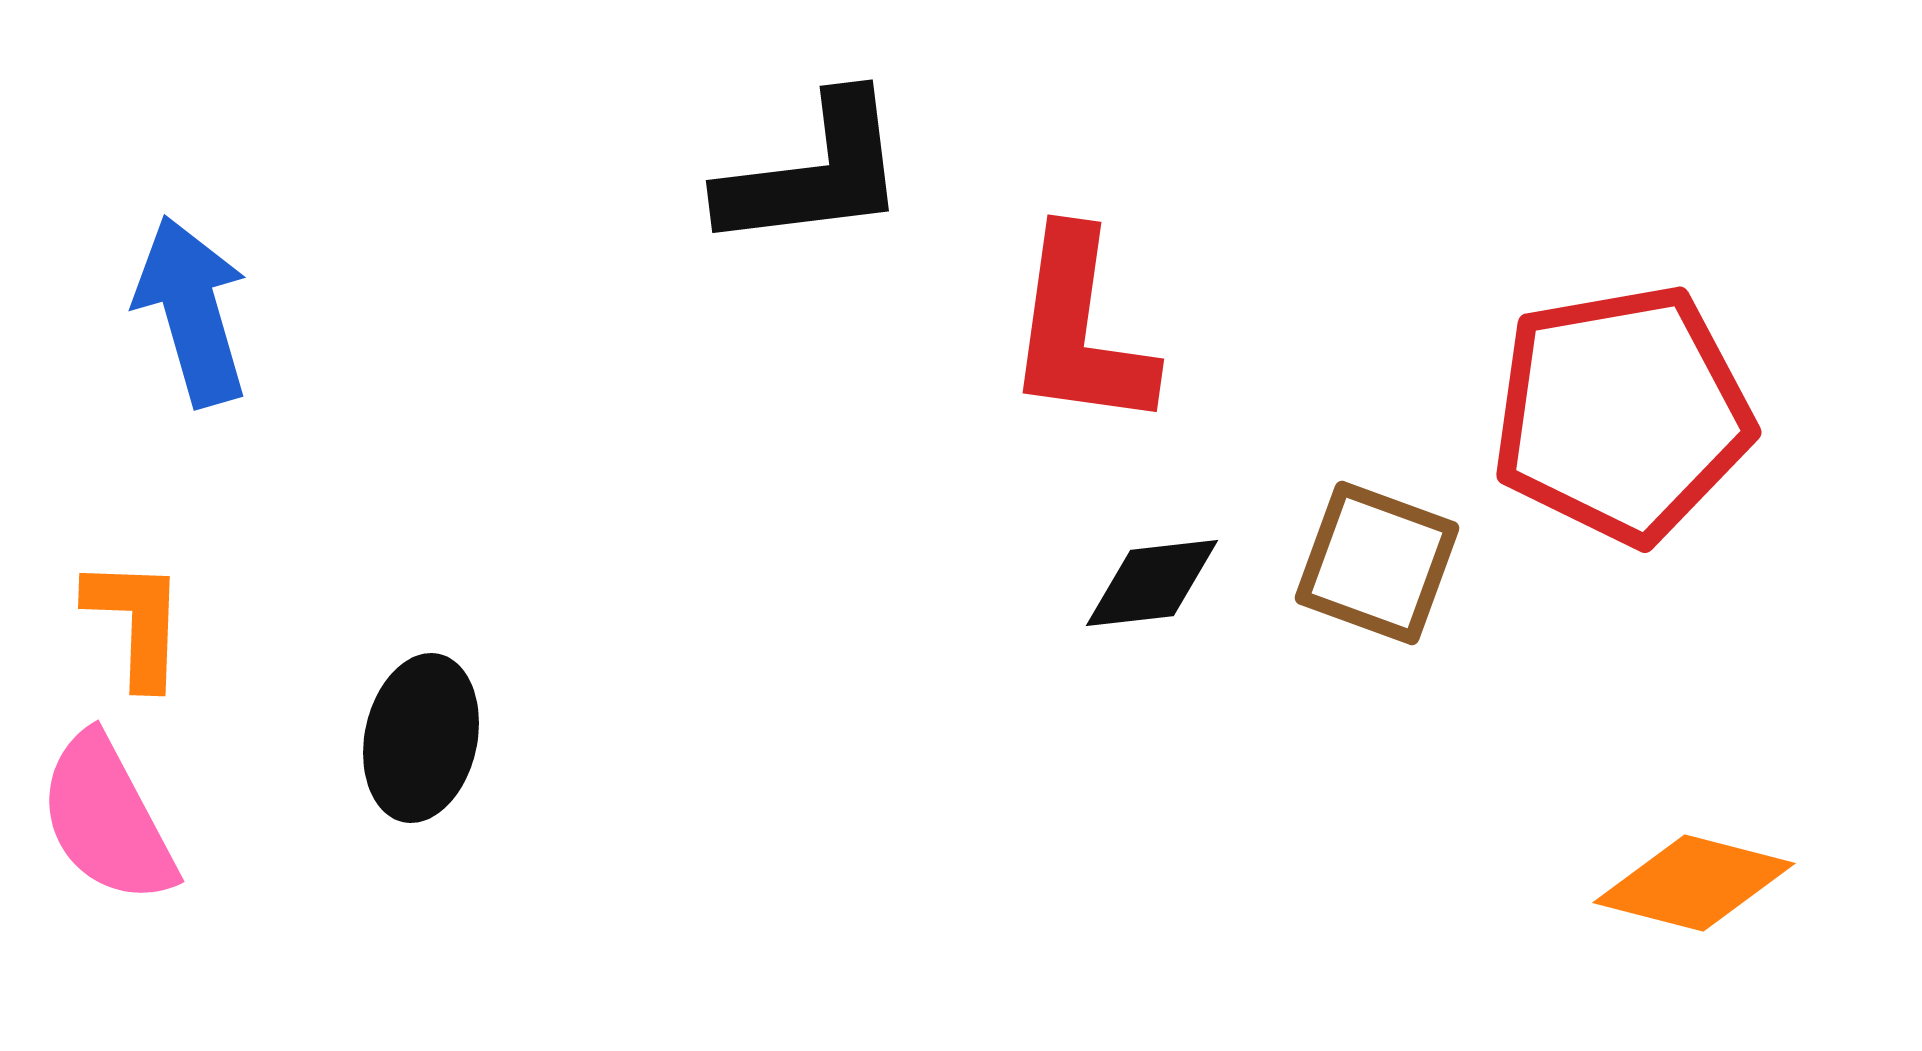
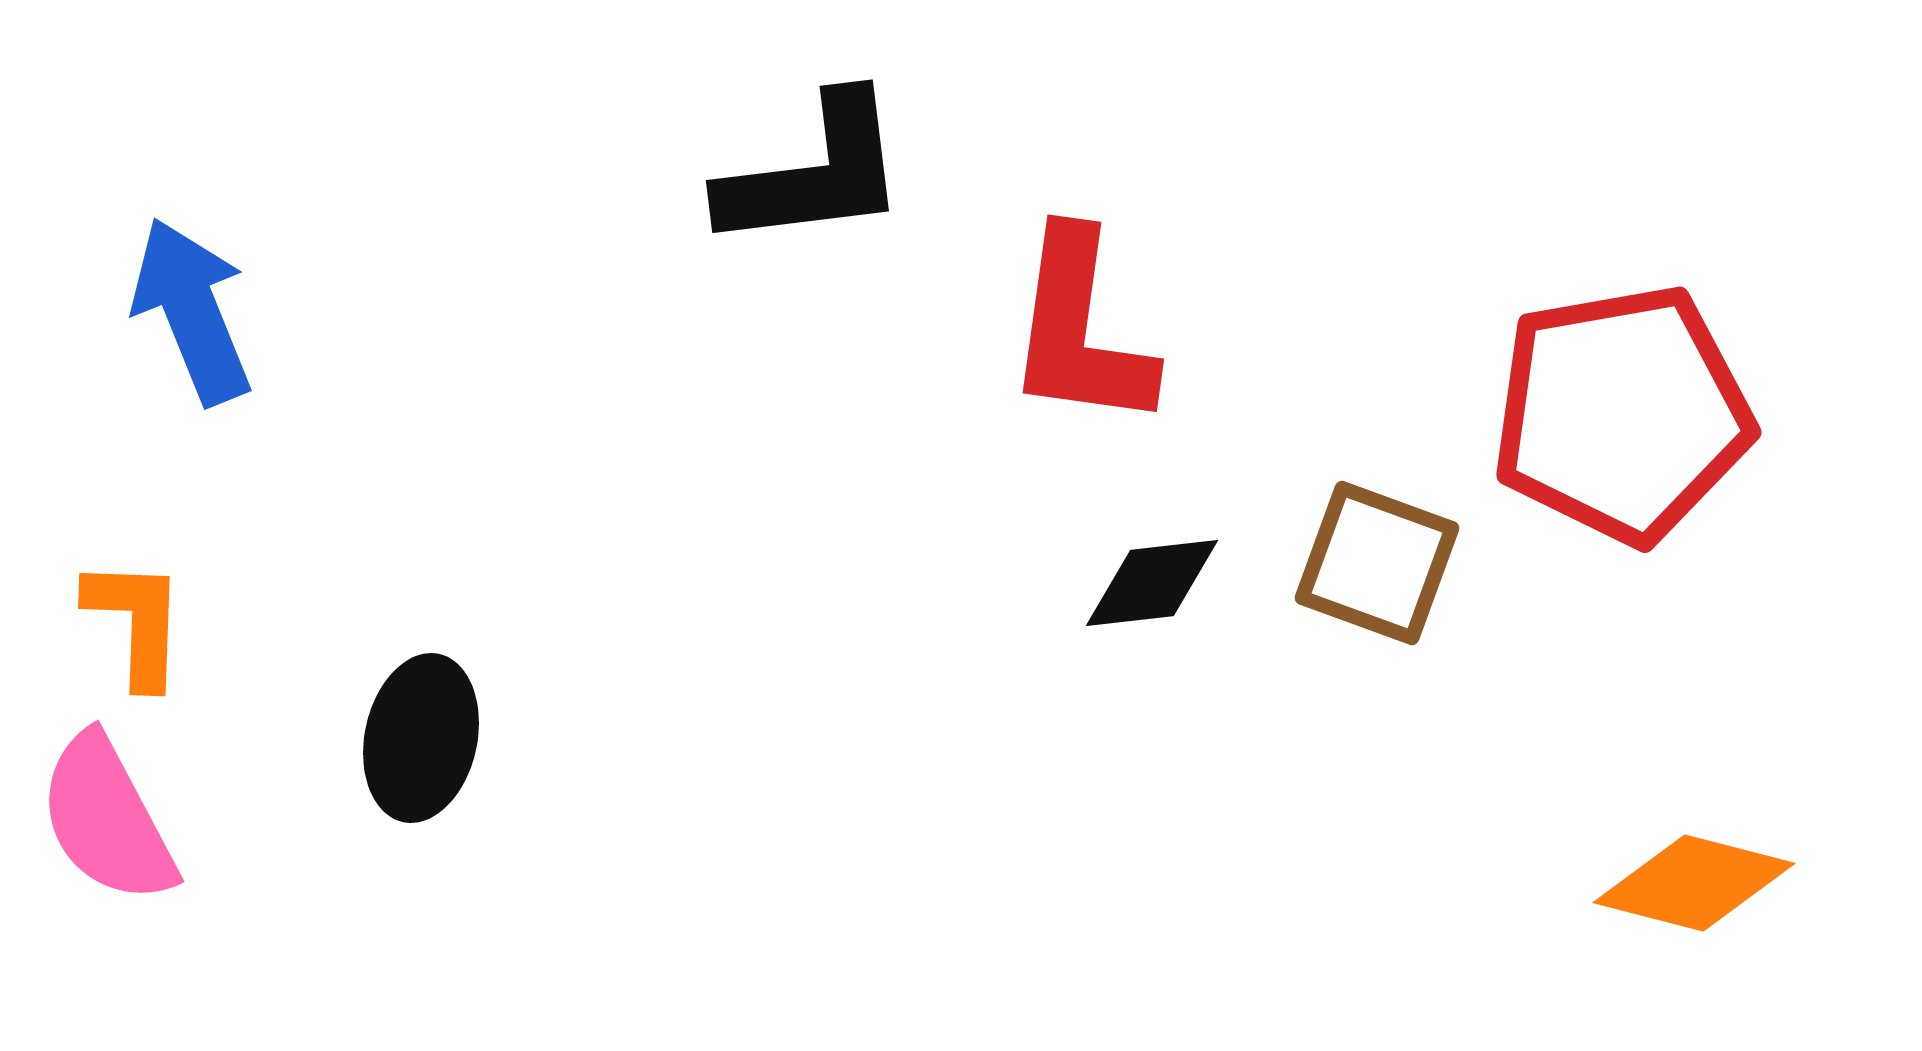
blue arrow: rotated 6 degrees counterclockwise
